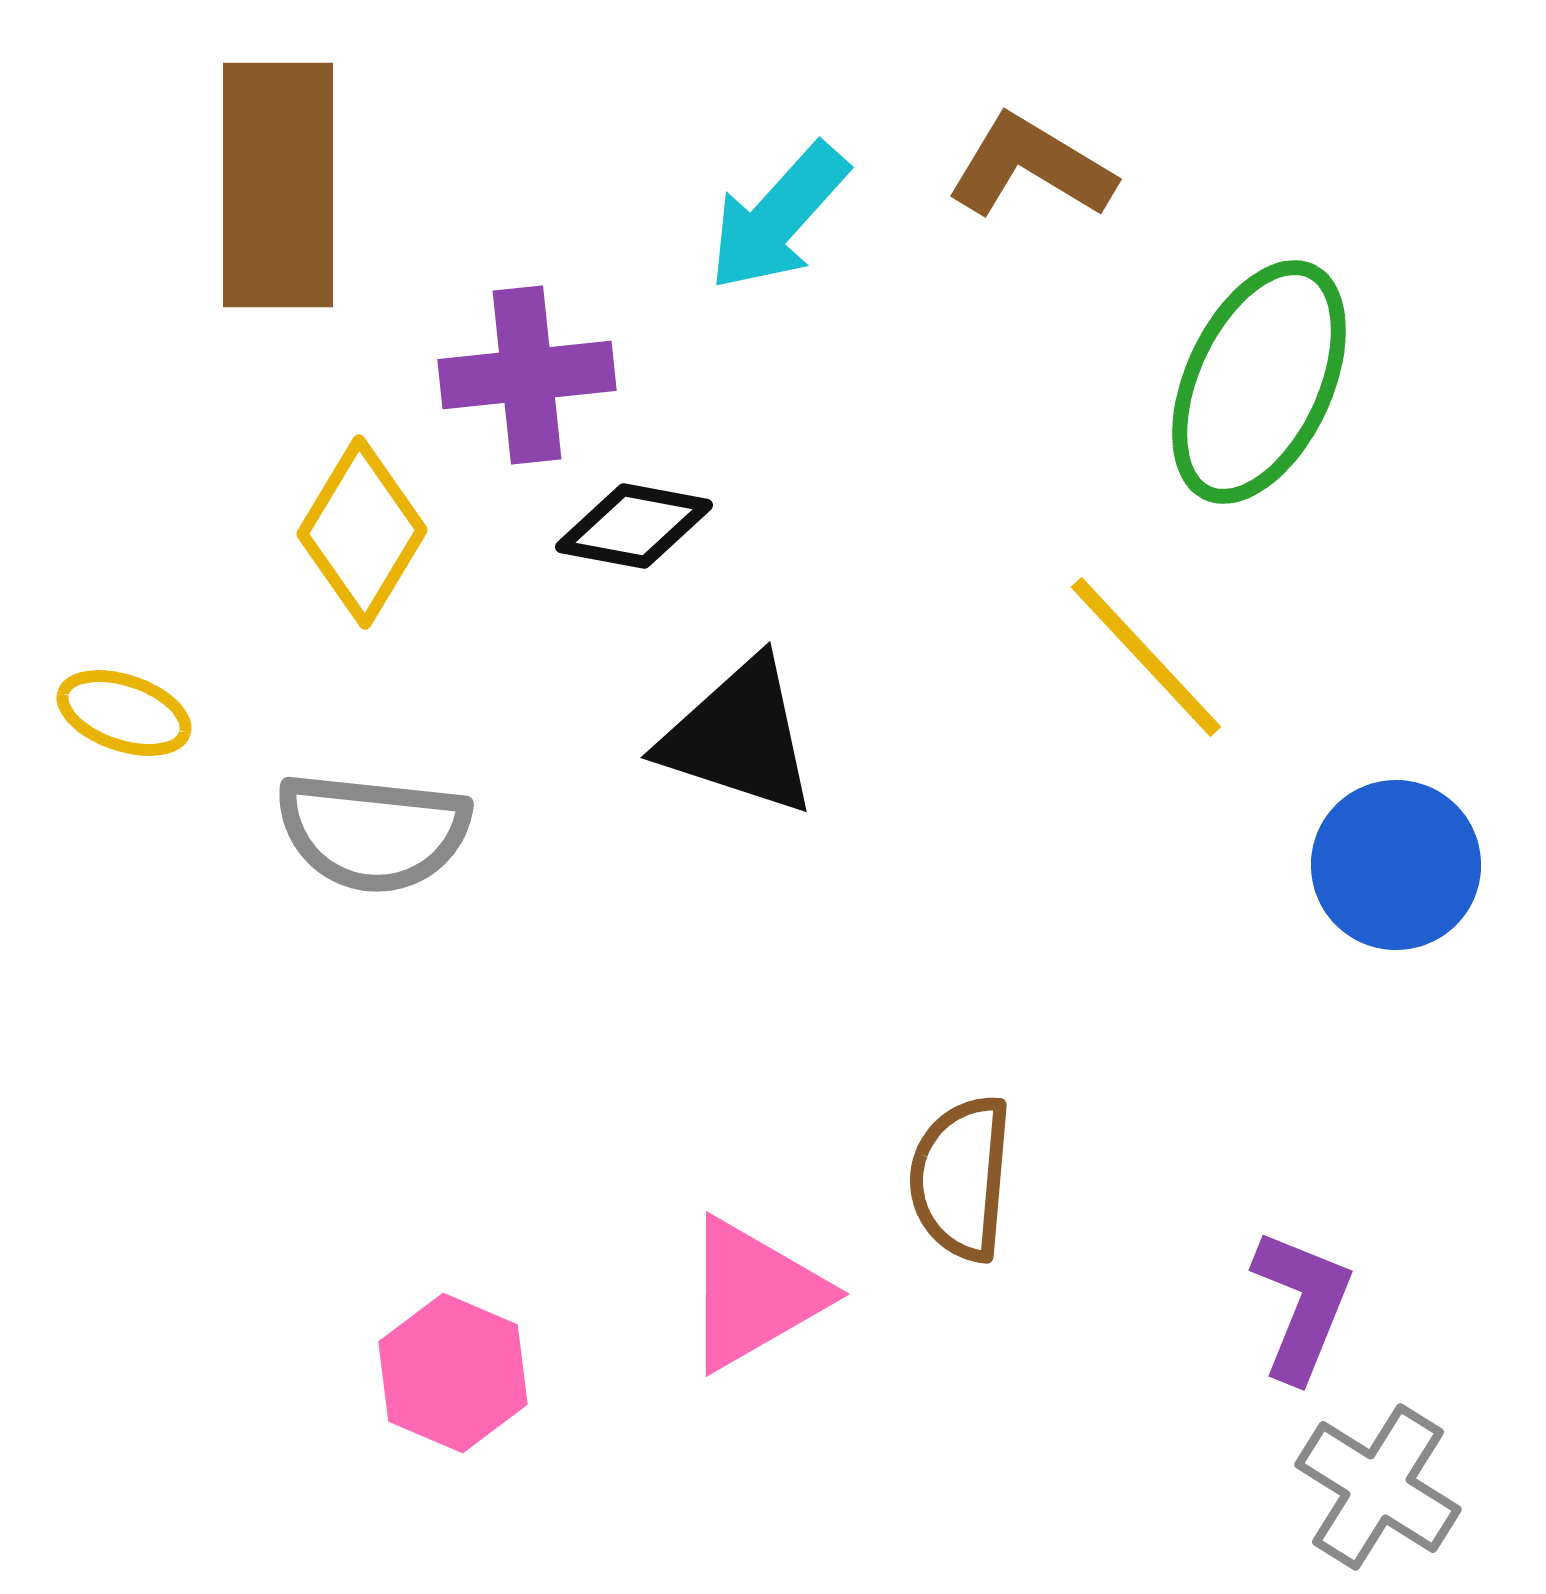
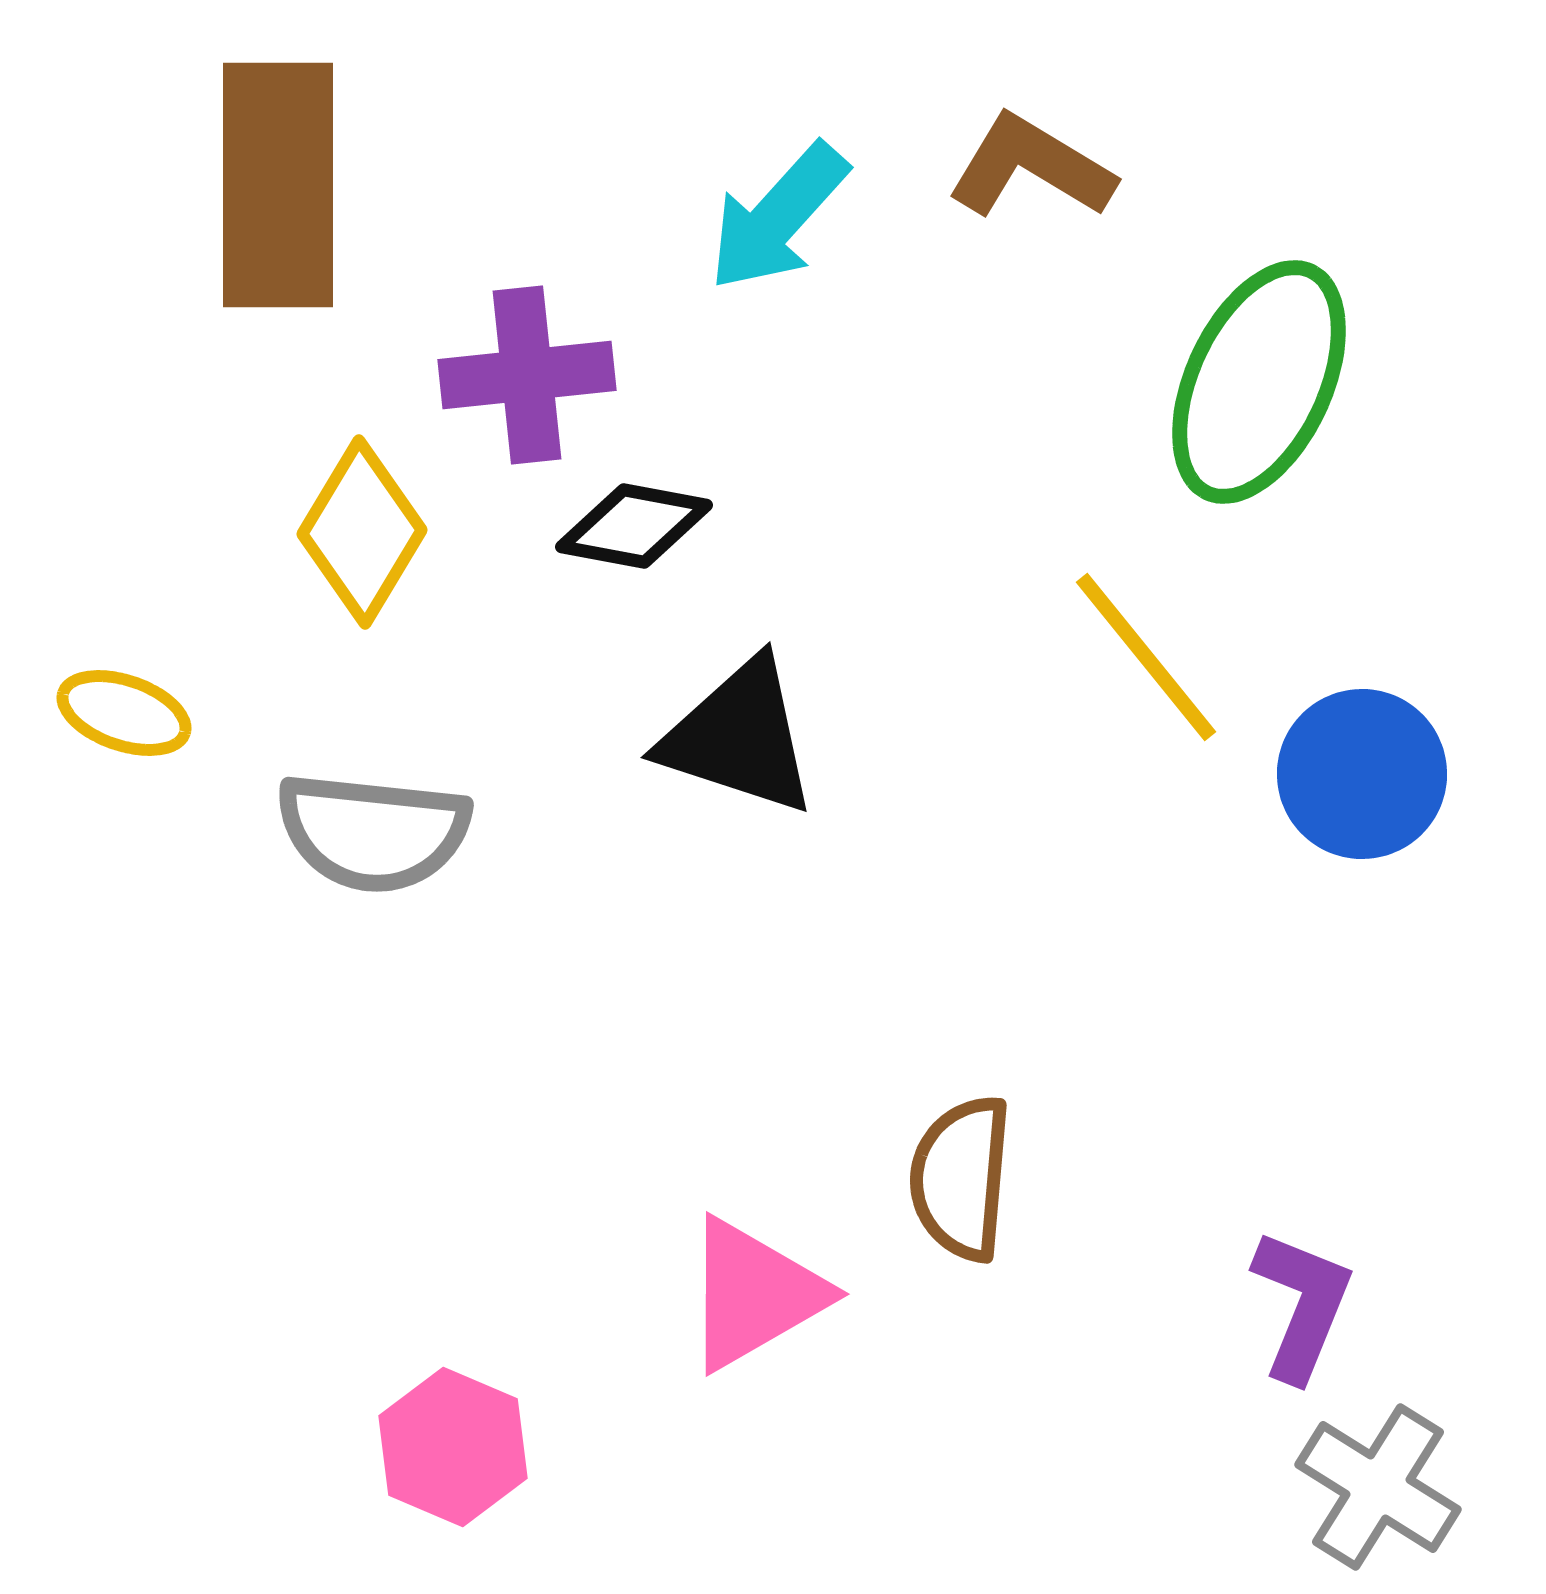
yellow line: rotated 4 degrees clockwise
blue circle: moved 34 px left, 91 px up
pink hexagon: moved 74 px down
